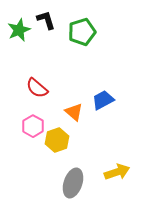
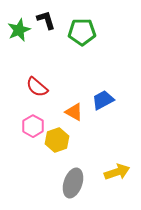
green pentagon: rotated 16 degrees clockwise
red semicircle: moved 1 px up
orange triangle: rotated 12 degrees counterclockwise
